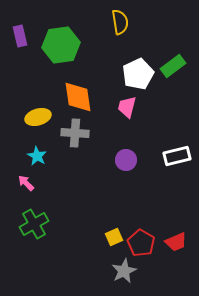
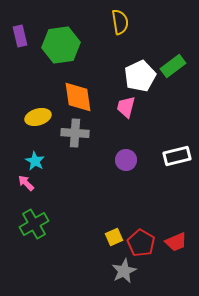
white pentagon: moved 2 px right, 2 px down
pink trapezoid: moved 1 px left
cyan star: moved 2 px left, 5 px down
